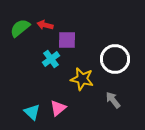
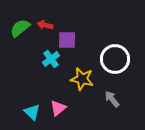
gray arrow: moved 1 px left, 1 px up
